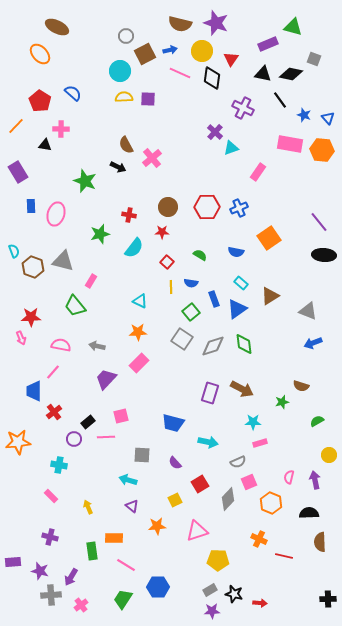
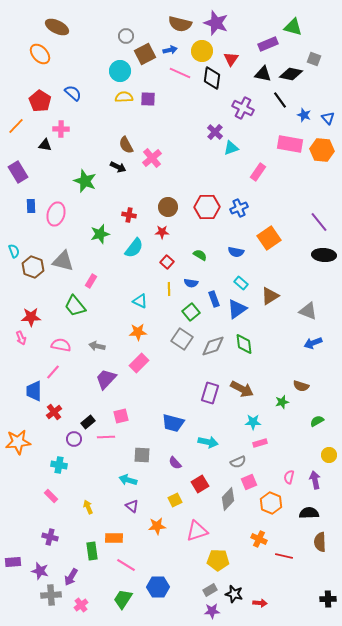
yellow line at (171, 287): moved 2 px left, 2 px down
